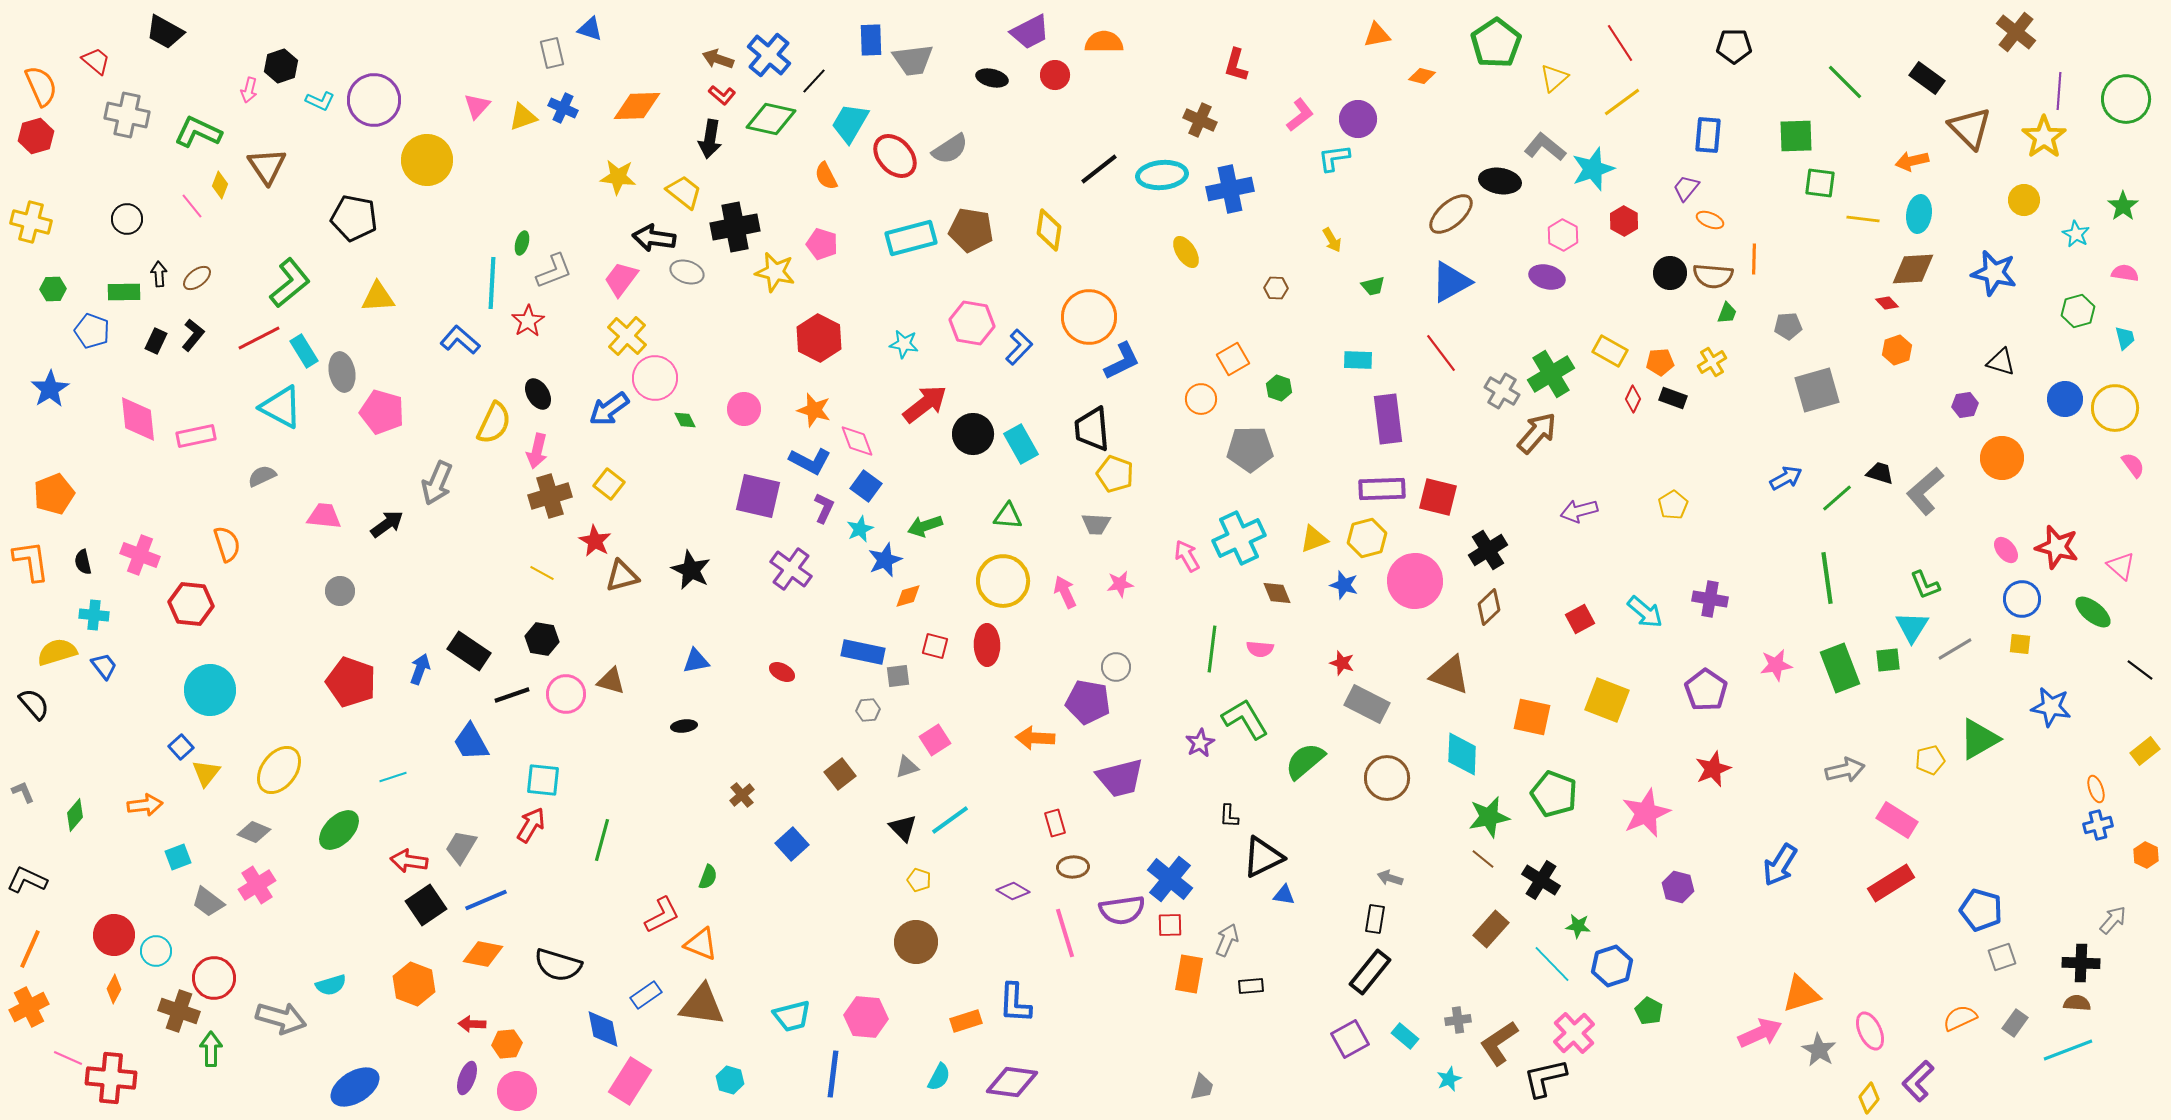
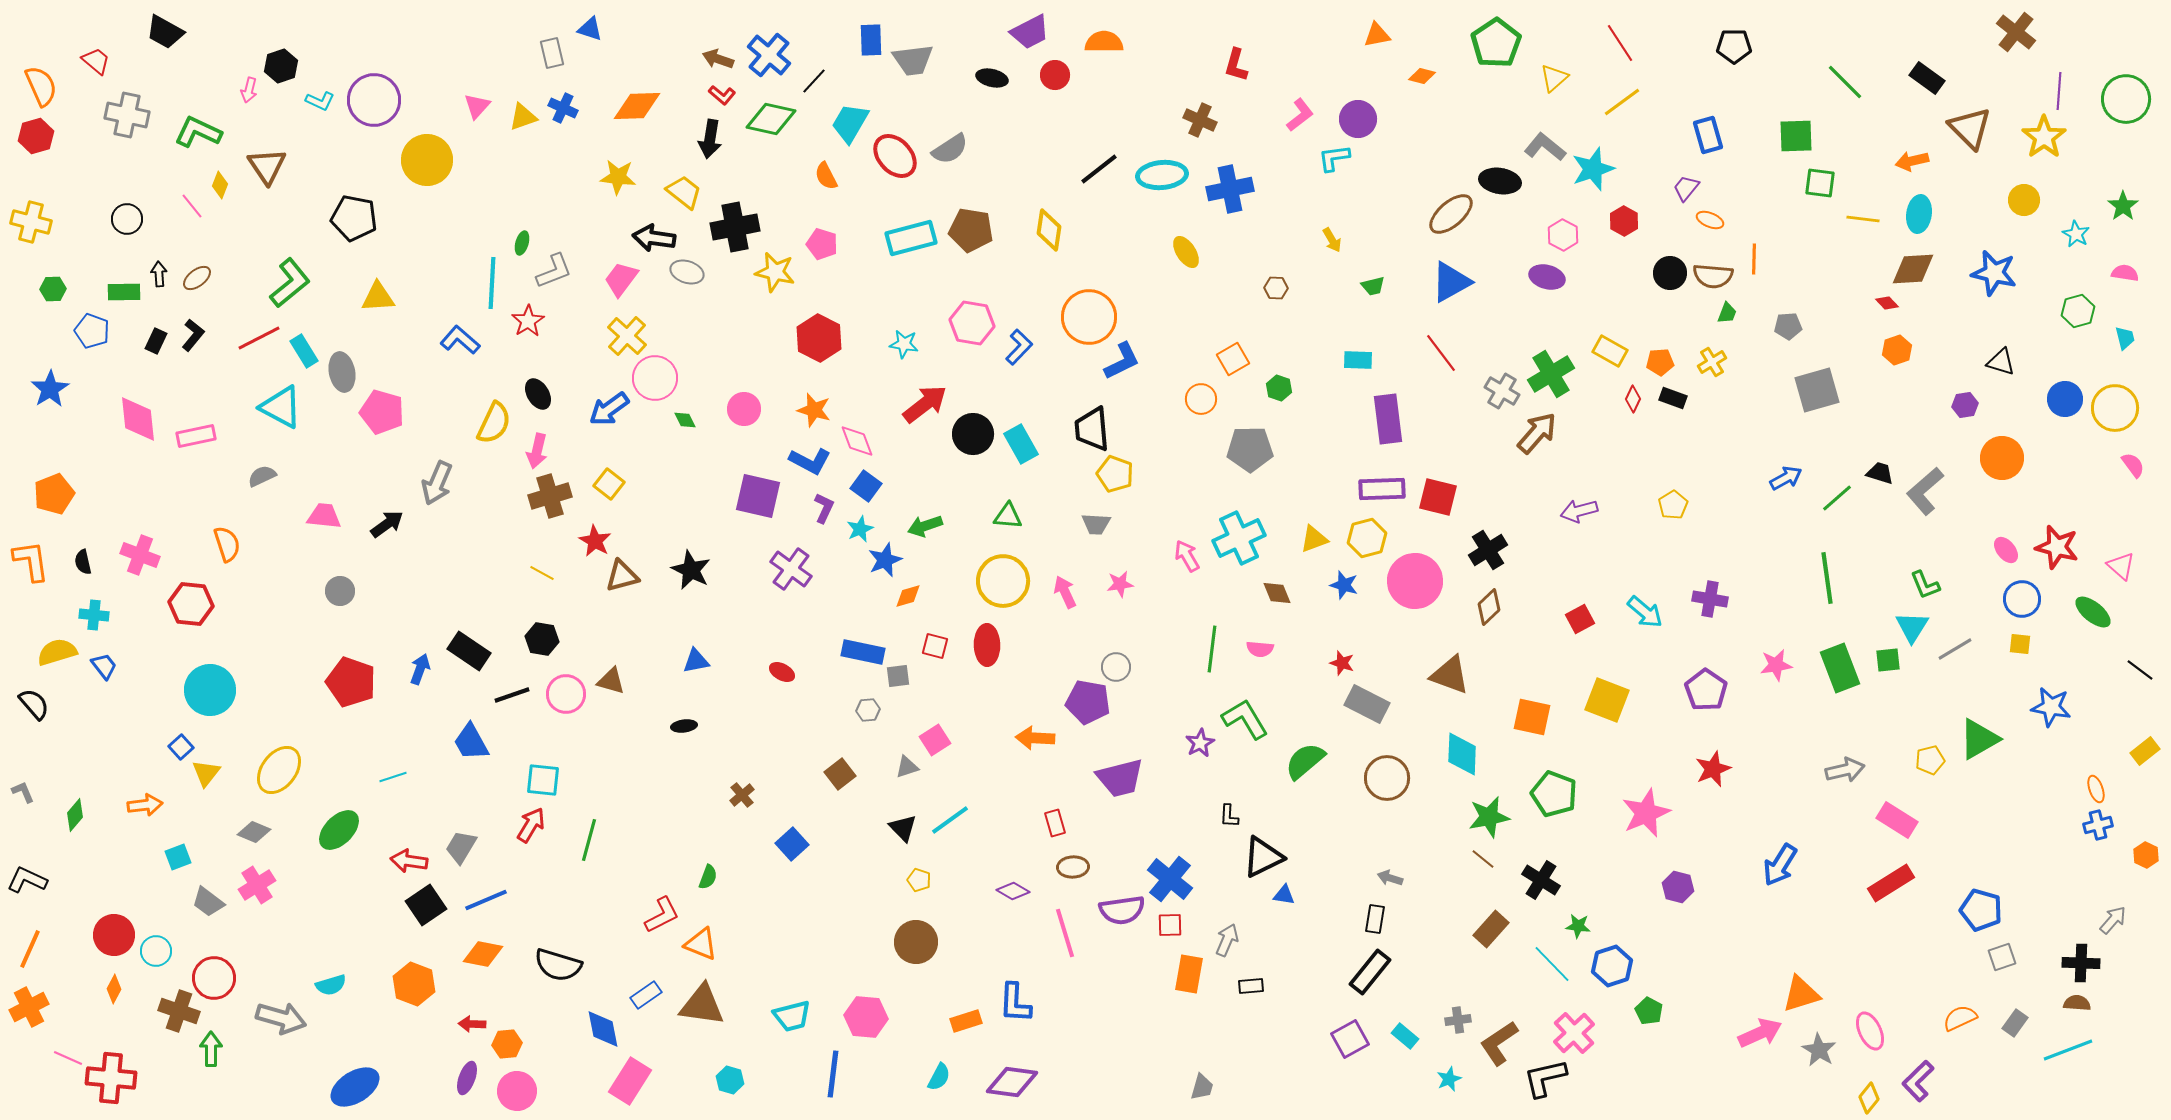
blue rectangle at (1708, 135): rotated 21 degrees counterclockwise
green line at (602, 840): moved 13 px left
